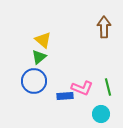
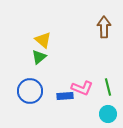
blue circle: moved 4 px left, 10 px down
cyan circle: moved 7 px right
